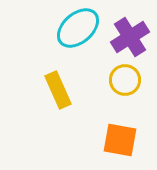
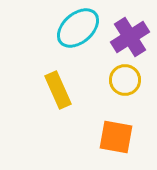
orange square: moved 4 px left, 3 px up
